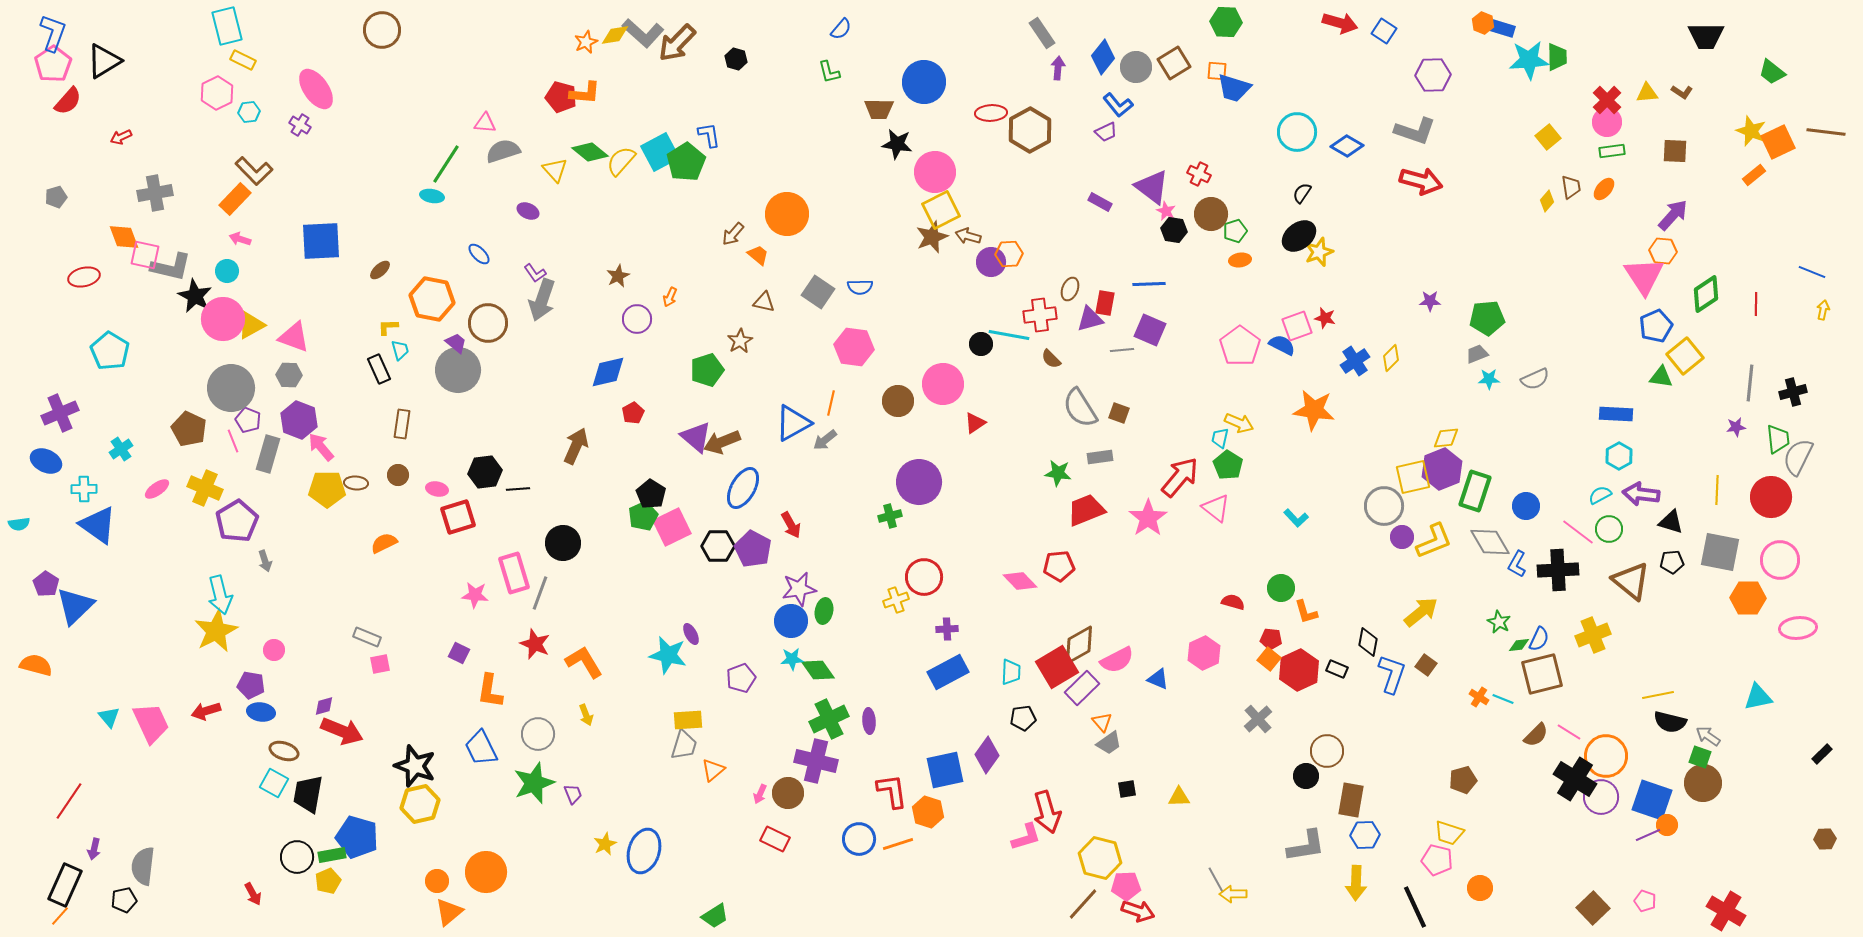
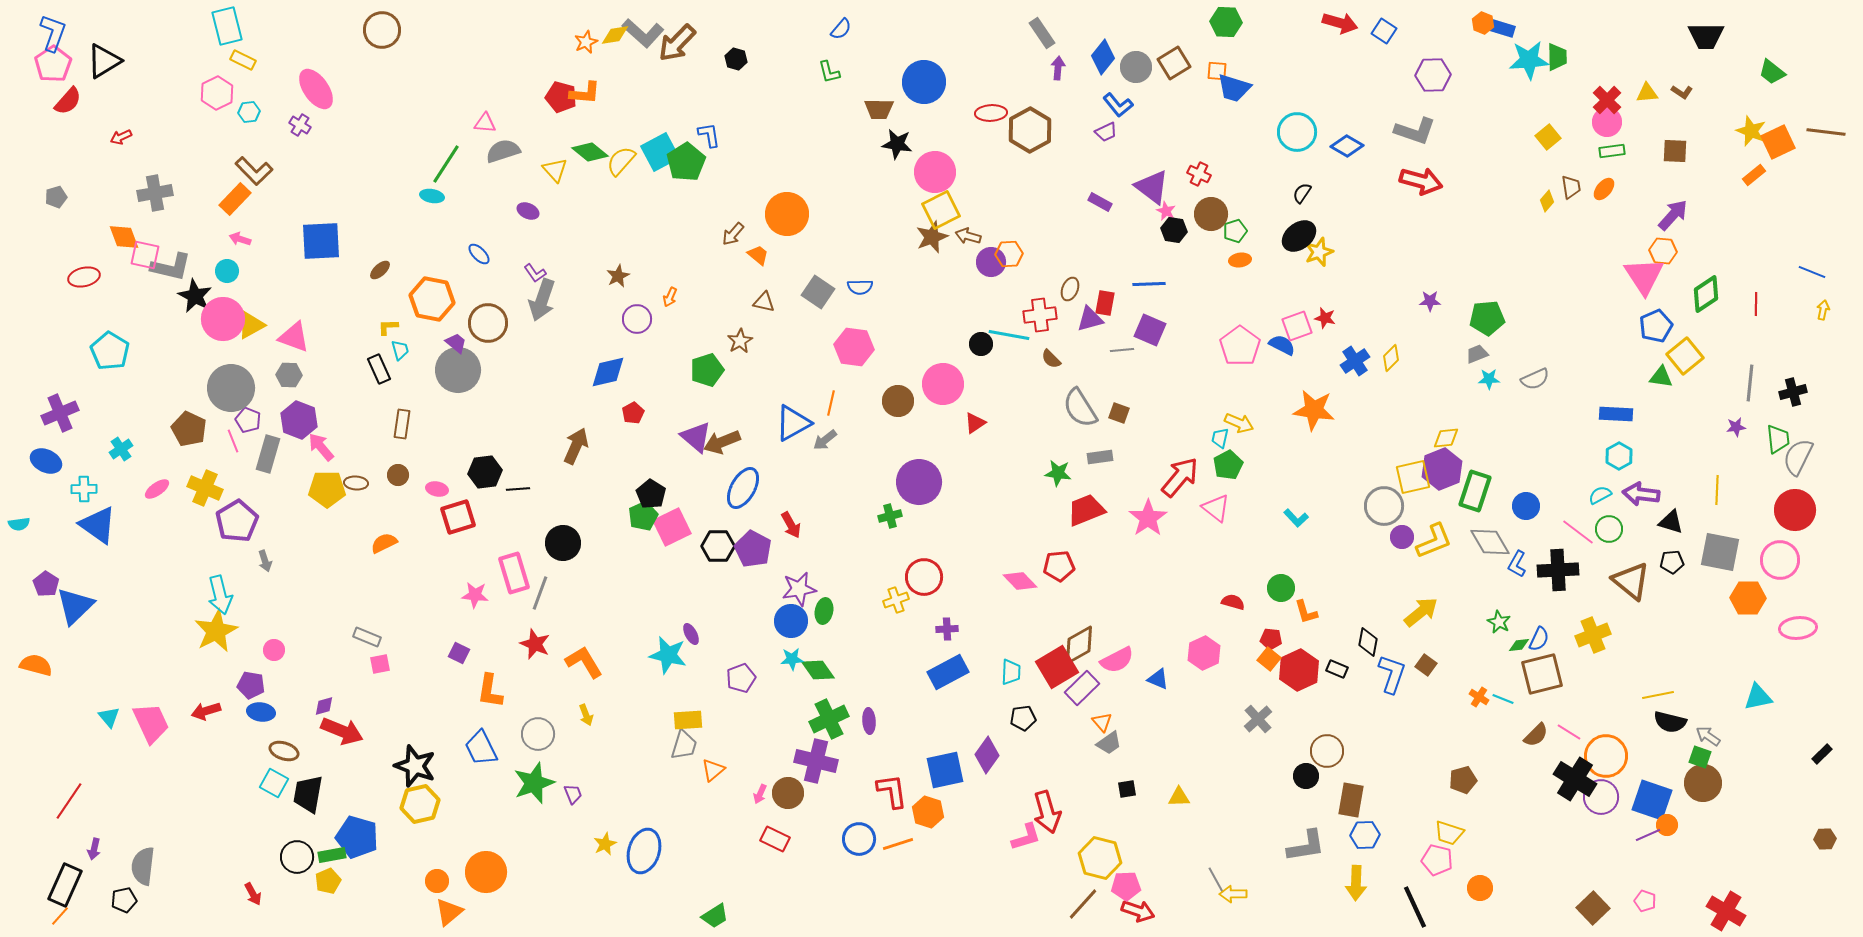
green pentagon at (1228, 465): rotated 12 degrees clockwise
red circle at (1771, 497): moved 24 px right, 13 px down
